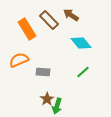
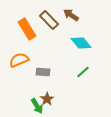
green arrow: moved 20 px left; rotated 49 degrees counterclockwise
